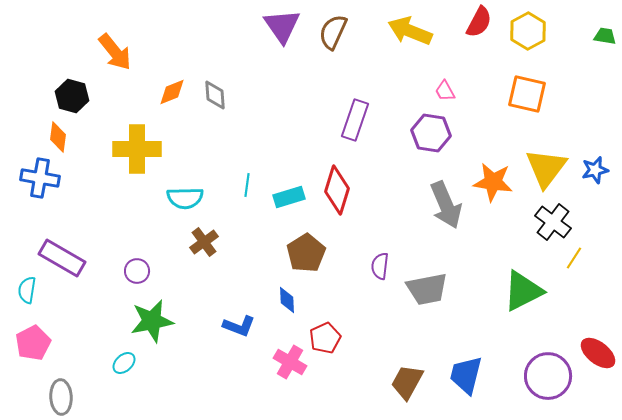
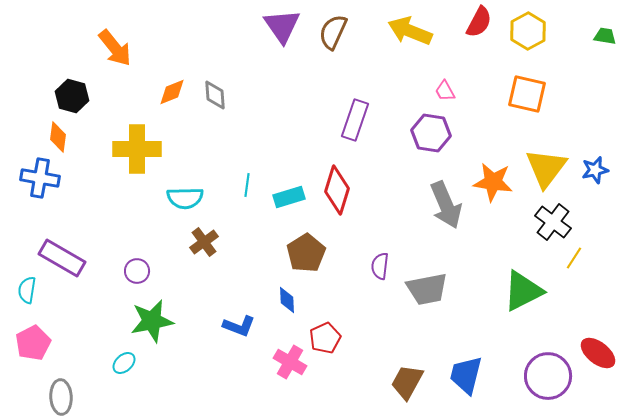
orange arrow at (115, 52): moved 4 px up
